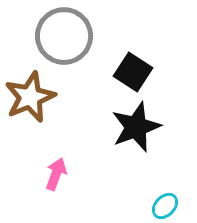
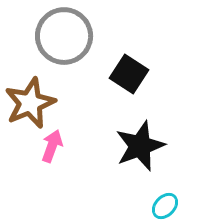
black square: moved 4 px left, 2 px down
brown star: moved 6 px down
black star: moved 4 px right, 19 px down
pink arrow: moved 4 px left, 28 px up
